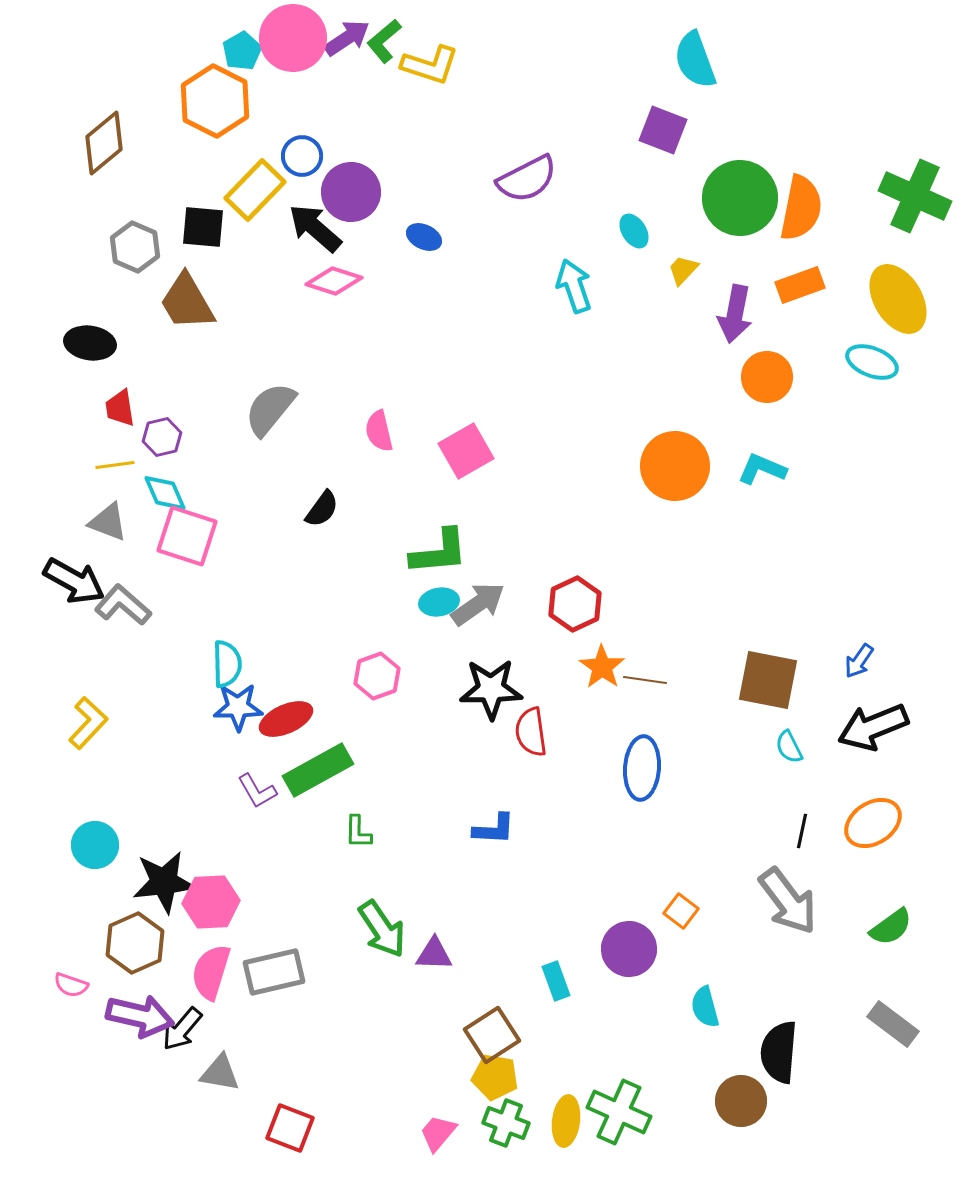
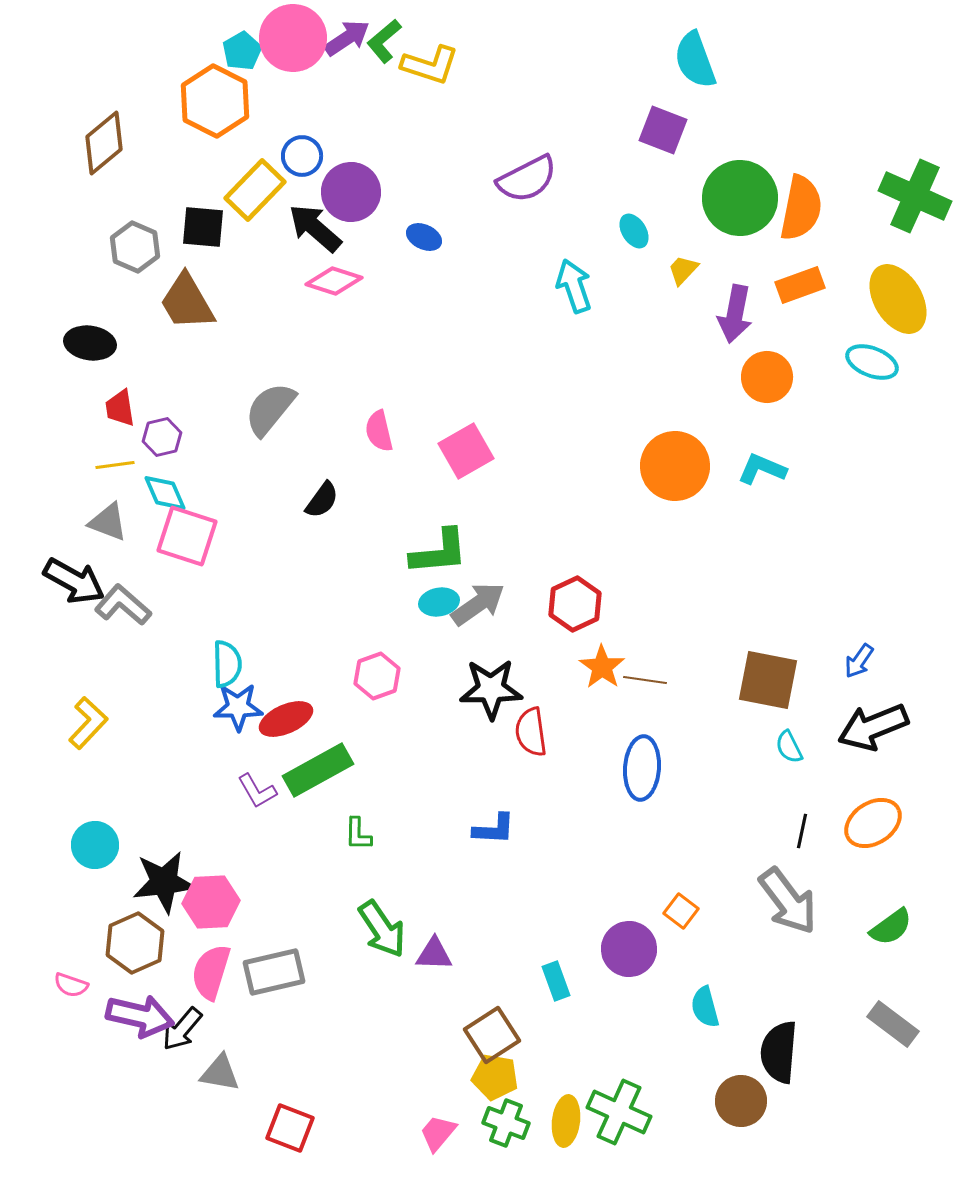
black semicircle at (322, 509): moved 9 px up
green L-shape at (358, 832): moved 2 px down
